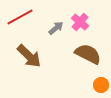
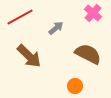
pink cross: moved 13 px right, 9 px up
orange circle: moved 26 px left, 1 px down
